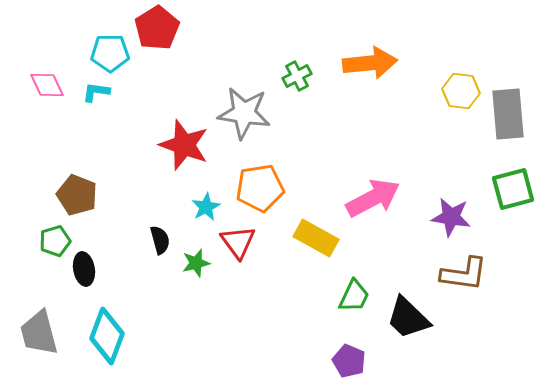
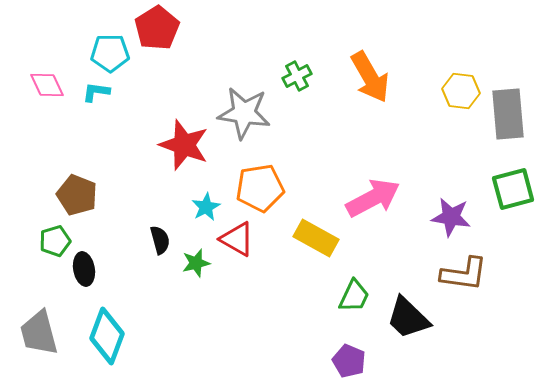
orange arrow: moved 14 px down; rotated 66 degrees clockwise
red triangle: moved 1 px left, 3 px up; rotated 24 degrees counterclockwise
